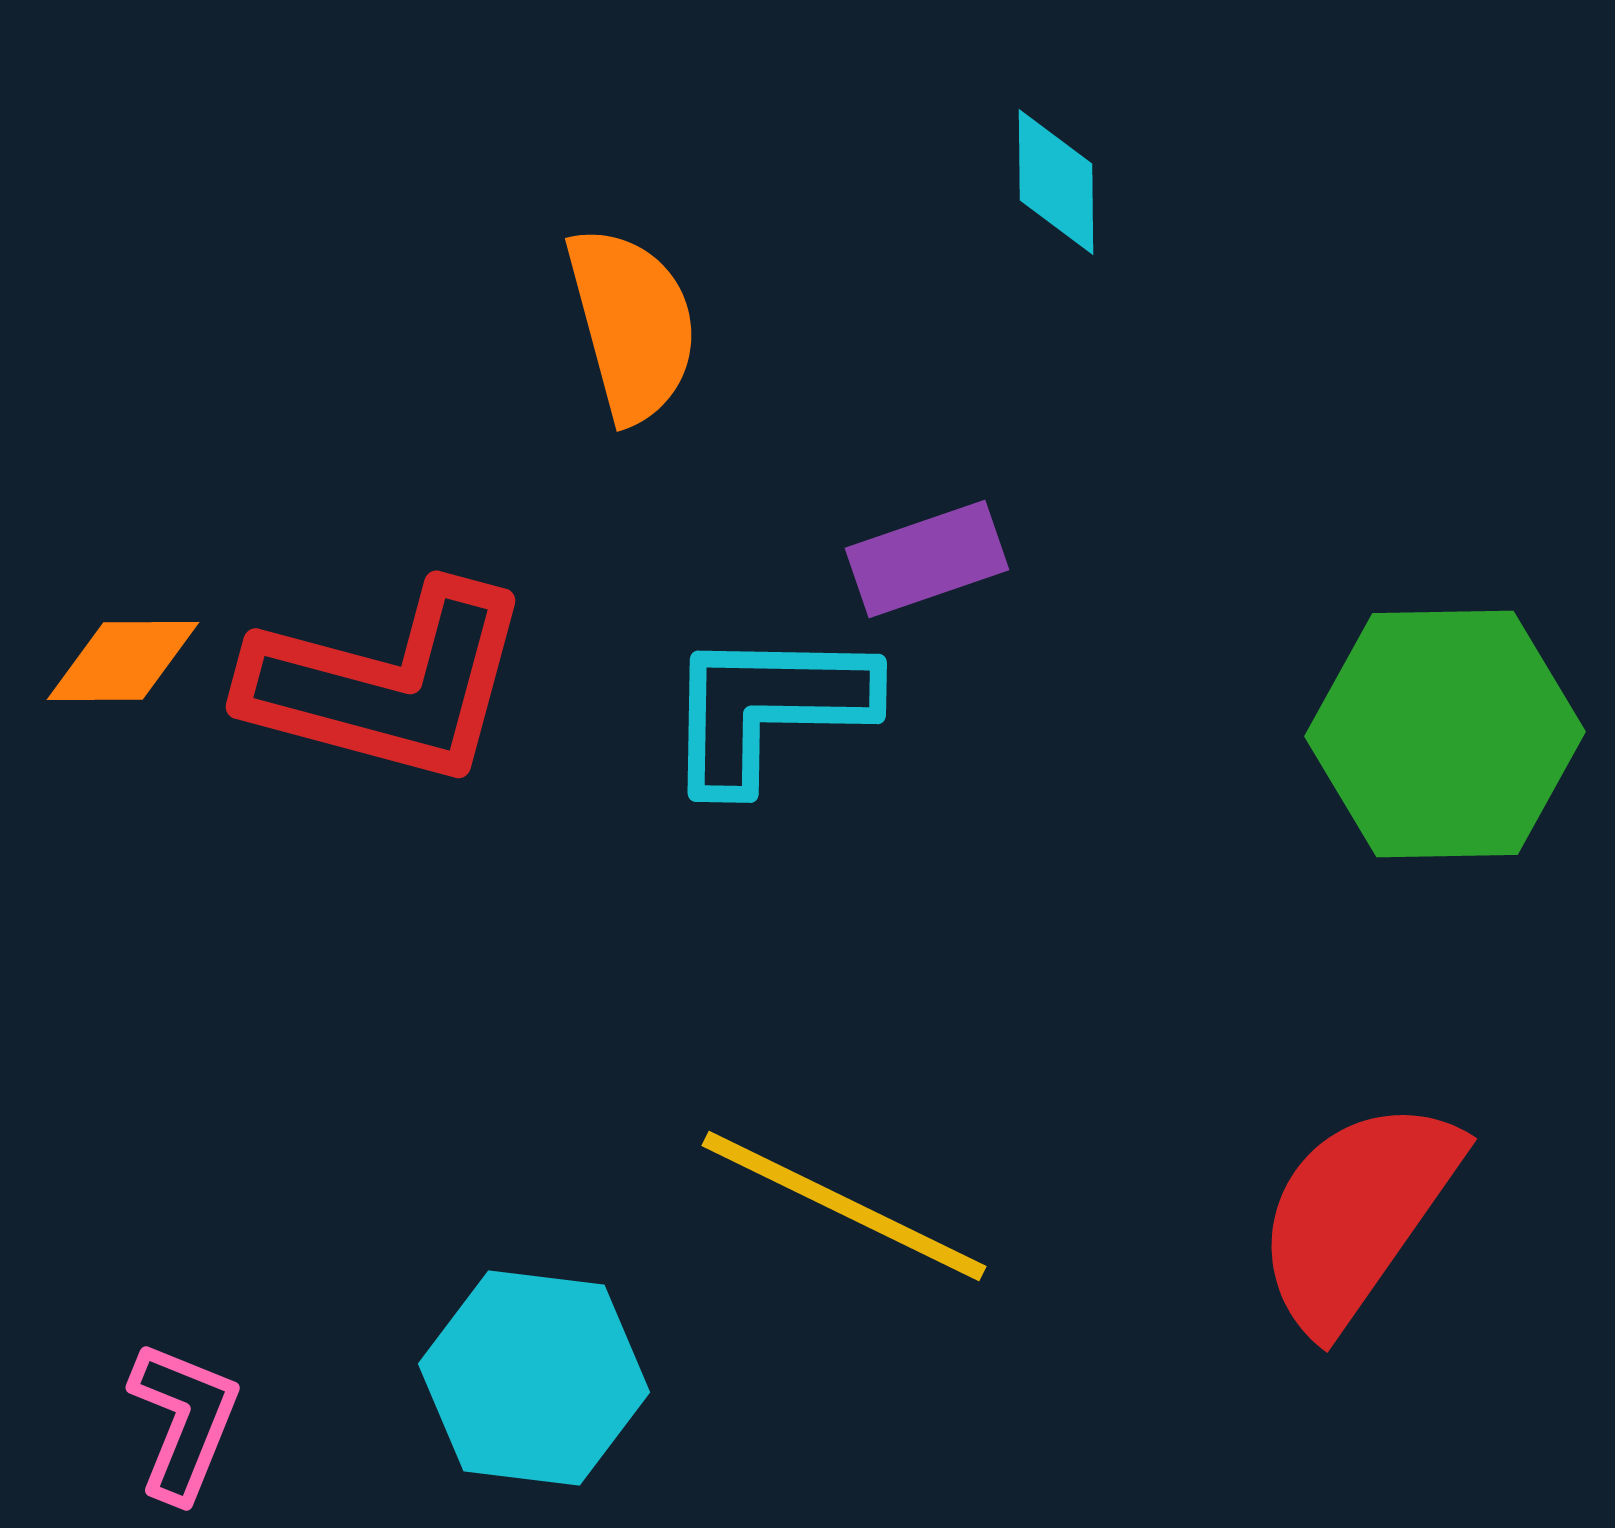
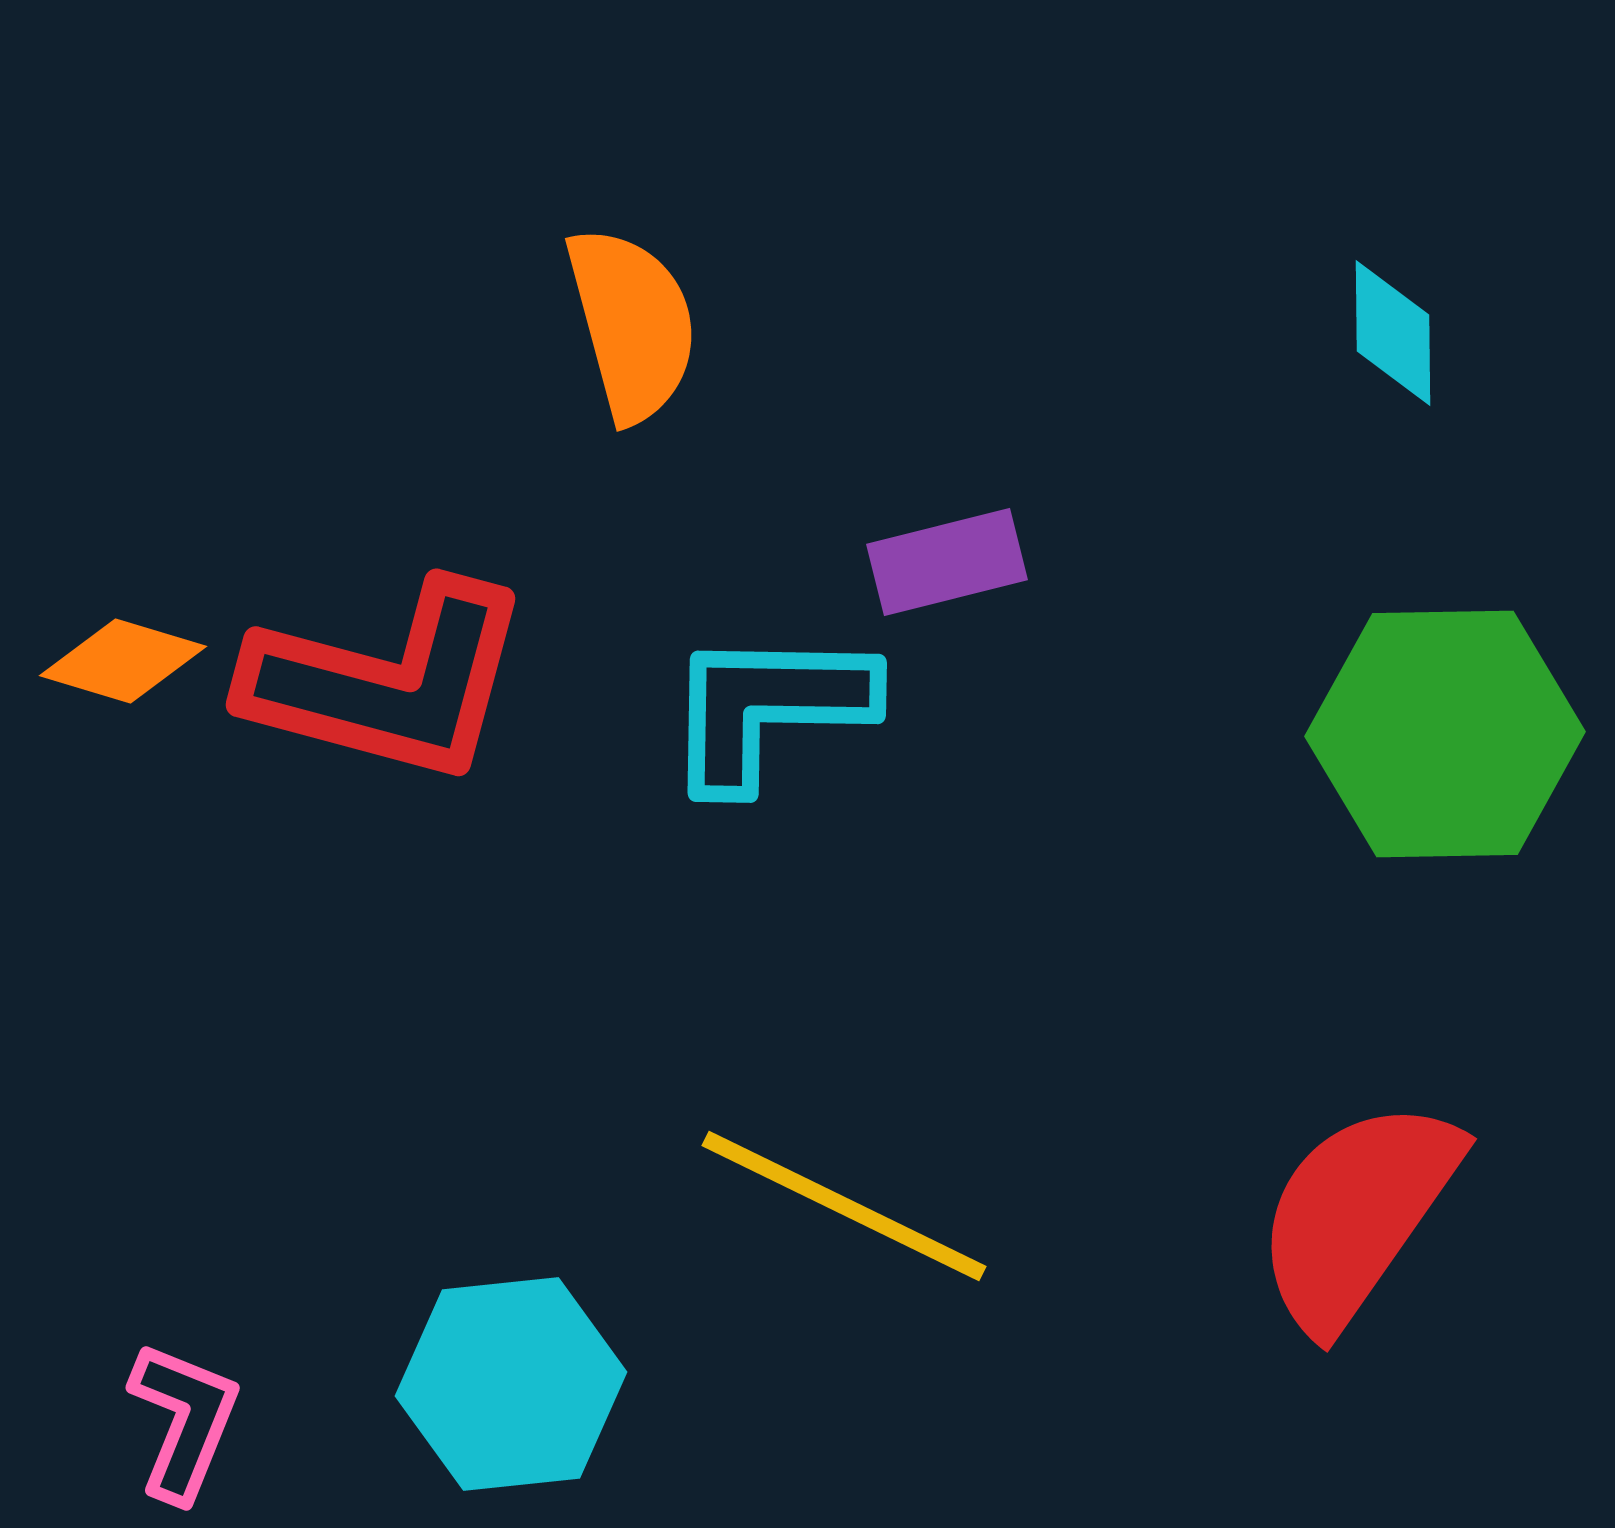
cyan diamond: moved 337 px right, 151 px down
purple rectangle: moved 20 px right, 3 px down; rotated 5 degrees clockwise
orange diamond: rotated 17 degrees clockwise
red L-shape: moved 2 px up
cyan hexagon: moved 23 px left, 6 px down; rotated 13 degrees counterclockwise
